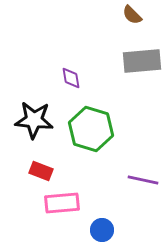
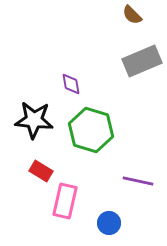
gray rectangle: rotated 18 degrees counterclockwise
purple diamond: moved 6 px down
green hexagon: moved 1 px down
red rectangle: rotated 10 degrees clockwise
purple line: moved 5 px left, 1 px down
pink rectangle: moved 3 px right, 2 px up; rotated 72 degrees counterclockwise
blue circle: moved 7 px right, 7 px up
